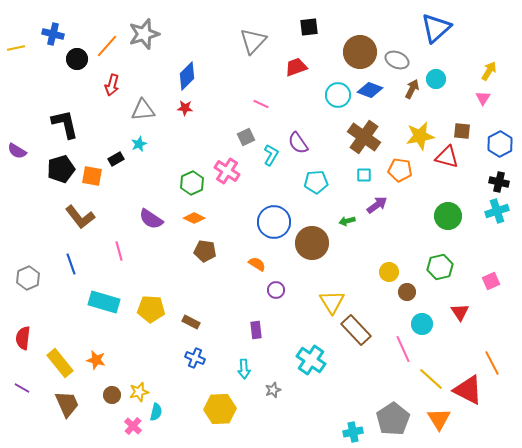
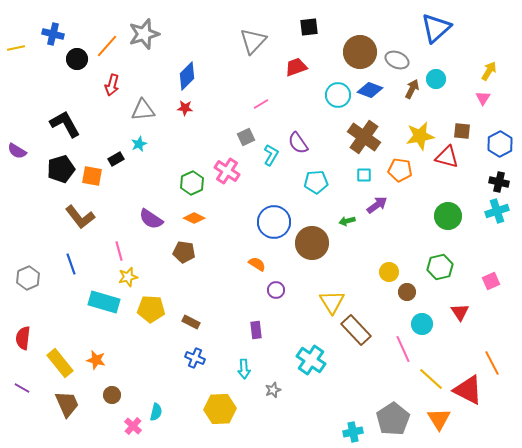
pink line at (261, 104): rotated 56 degrees counterclockwise
black L-shape at (65, 124): rotated 16 degrees counterclockwise
brown pentagon at (205, 251): moved 21 px left, 1 px down
yellow star at (139, 392): moved 11 px left, 115 px up
